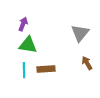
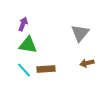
brown arrow: rotated 72 degrees counterclockwise
cyan line: rotated 42 degrees counterclockwise
